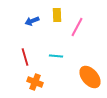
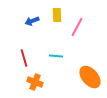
red line: moved 1 px left, 1 px down
